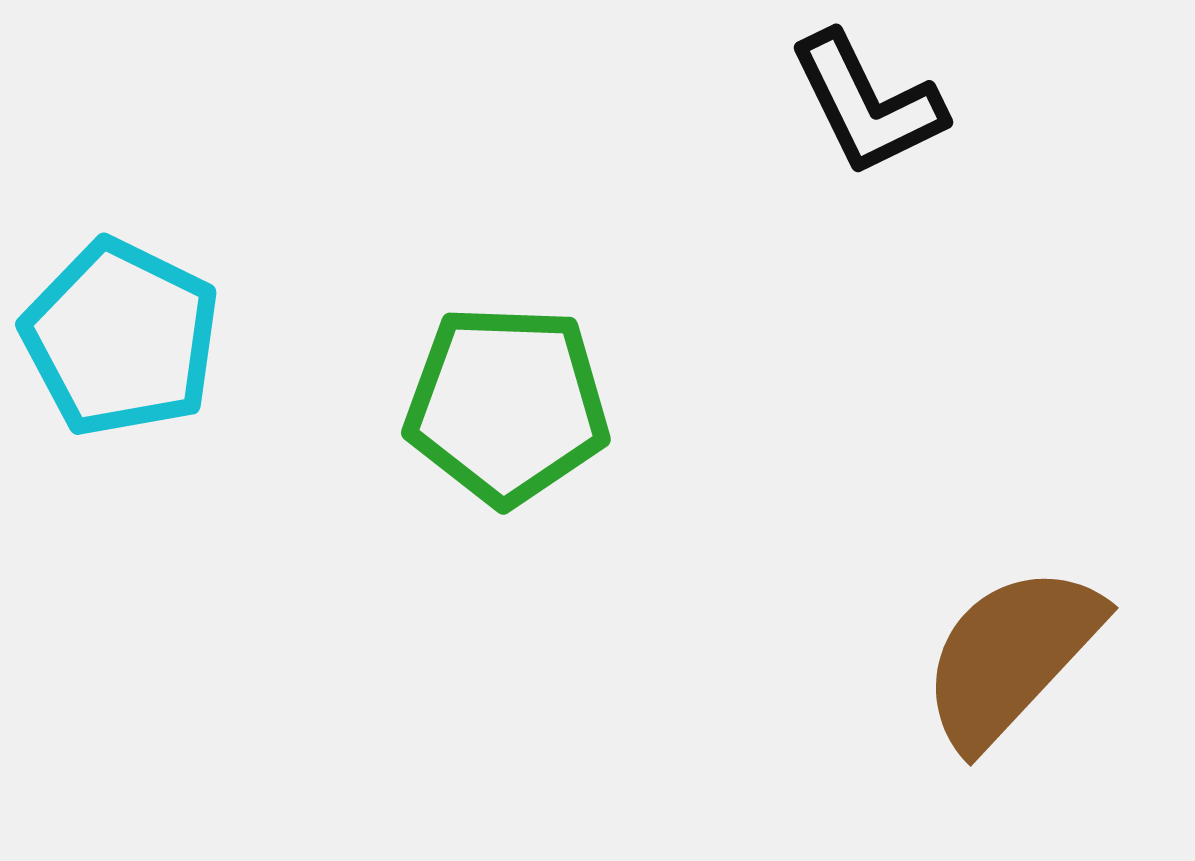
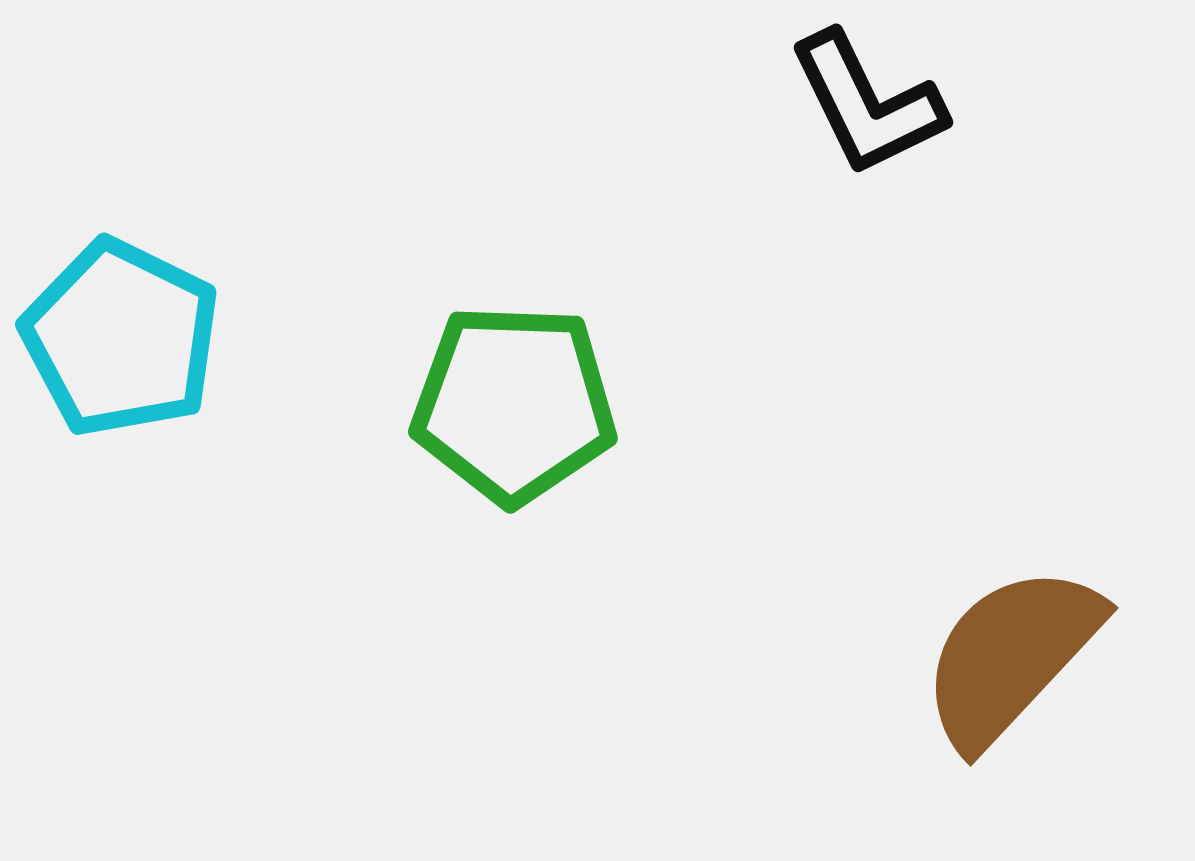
green pentagon: moved 7 px right, 1 px up
